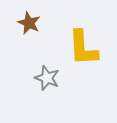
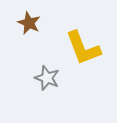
yellow L-shape: rotated 18 degrees counterclockwise
